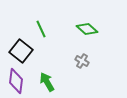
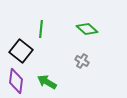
green line: rotated 30 degrees clockwise
green arrow: rotated 30 degrees counterclockwise
